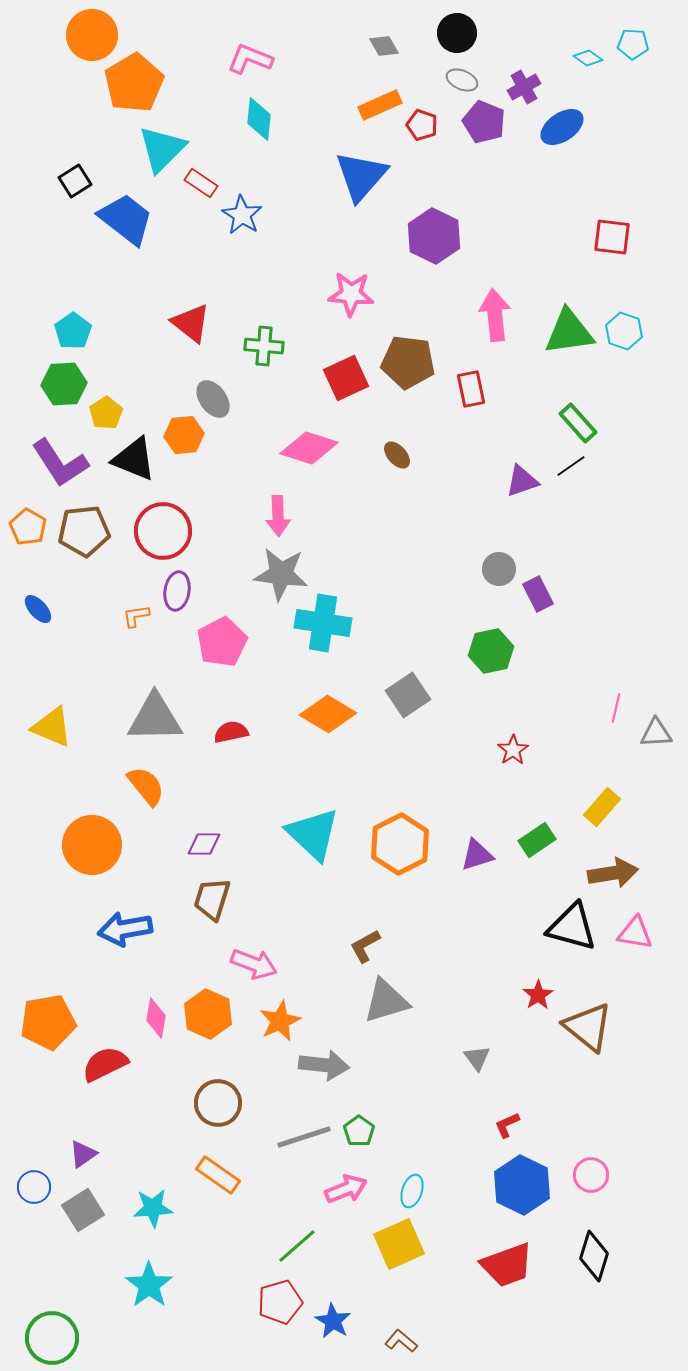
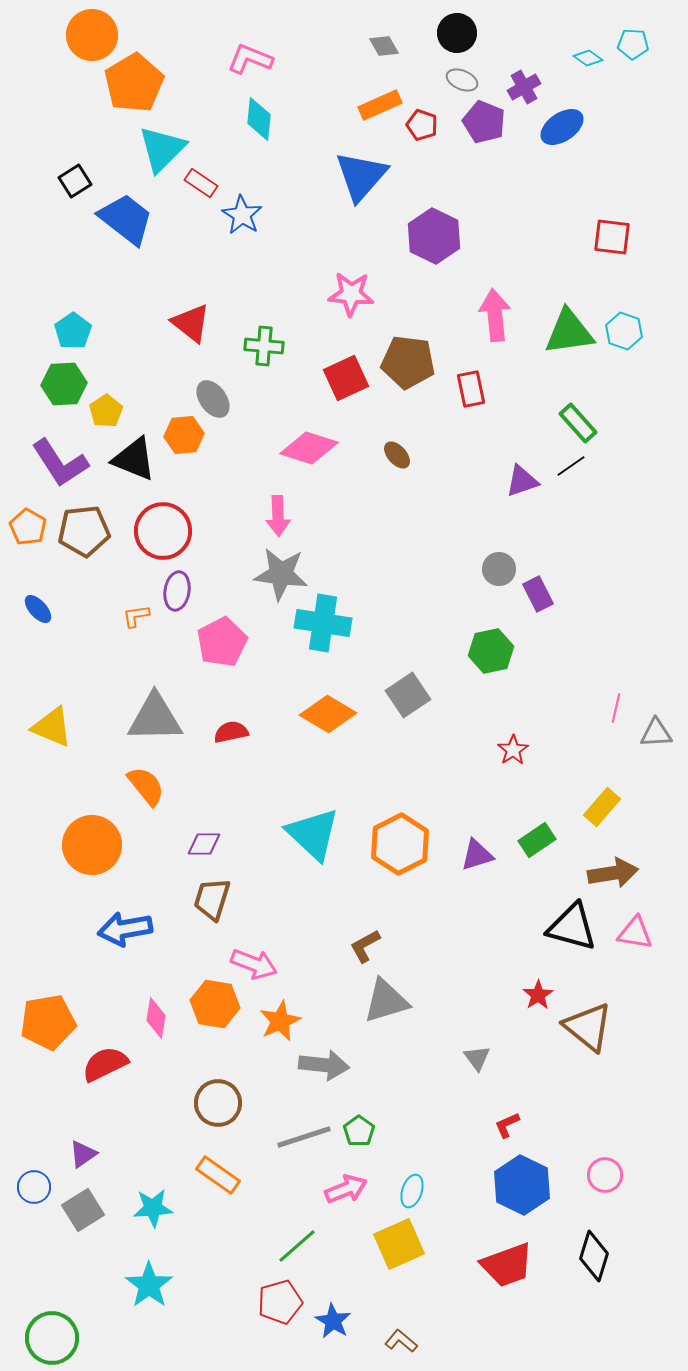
yellow pentagon at (106, 413): moved 2 px up
orange hexagon at (208, 1014): moved 7 px right, 10 px up; rotated 15 degrees counterclockwise
pink circle at (591, 1175): moved 14 px right
